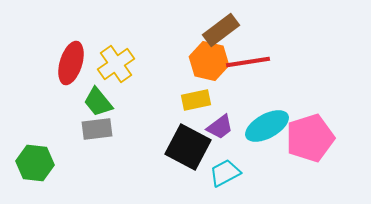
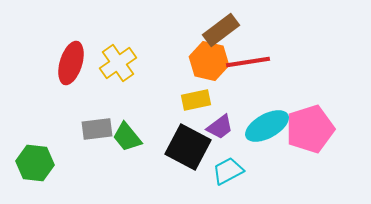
yellow cross: moved 2 px right, 1 px up
green trapezoid: moved 29 px right, 35 px down
pink pentagon: moved 9 px up
cyan trapezoid: moved 3 px right, 2 px up
